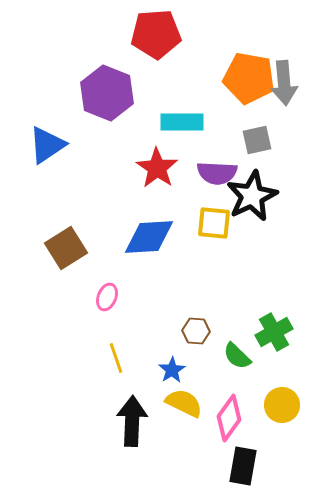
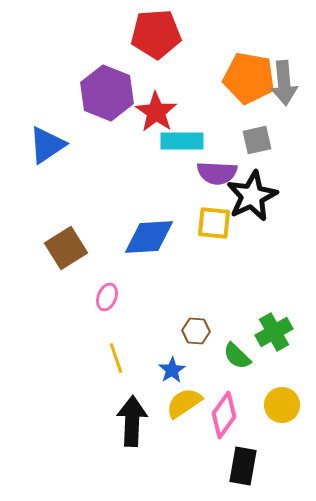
cyan rectangle: moved 19 px down
red star: moved 1 px left, 56 px up
yellow semicircle: rotated 60 degrees counterclockwise
pink diamond: moved 5 px left, 3 px up
